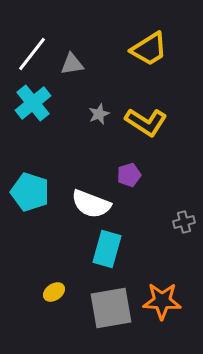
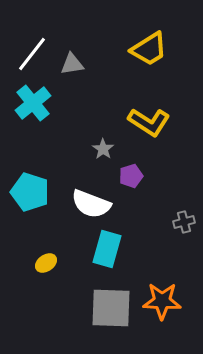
gray star: moved 4 px right, 35 px down; rotated 15 degrees counterclockwise
yellow L-shape: moved 3 px right
purple pentagon: moved 2 px right, 1 px down
yellow ellipse: moved 8 px left, 29 px up
gray square: rotated 12 degrees clockwise
